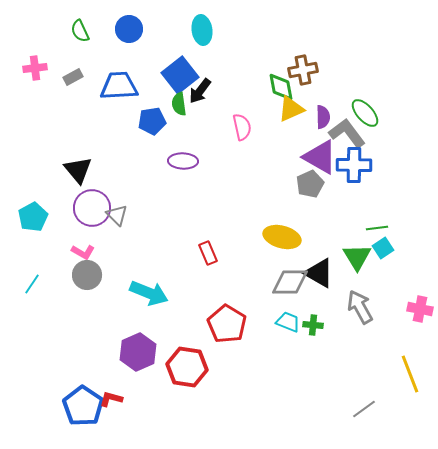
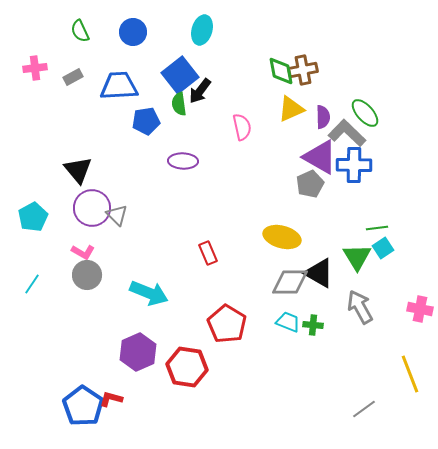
blue circle at (129, 29): moved 4 px right, 3 px down
cyan ellipse at (202, 30): rotated 24 degrees clockwise
green diamond at (281, 87): moved 16 px up
blue pentagon at (152, 121): moved 6 px left
gray L-shape at (347, 133): rotated 9 degrees counterclockwise
